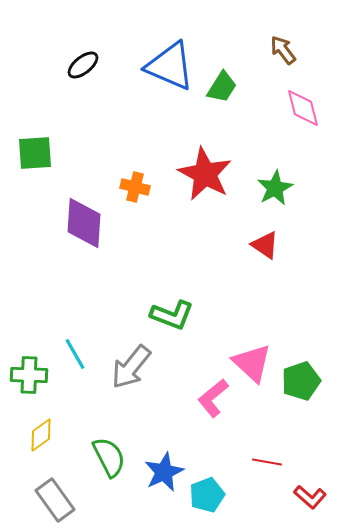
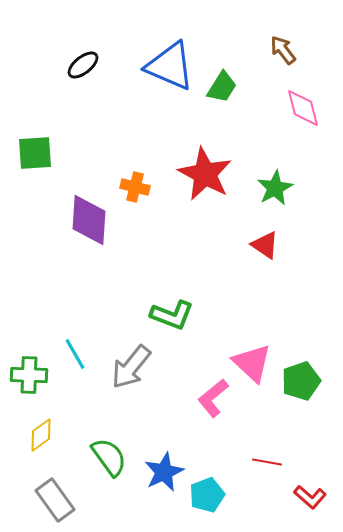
purple diamond: moved 5 px right, 3 px up
green semicircle: rotated 9 degrees counterclockwise
